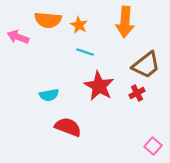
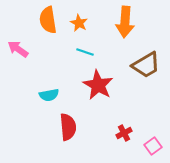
orange semicircle: rotated 76 degrees clockwise
orange star: moved 2 px up
pink arrow: moved 12 px down; rotated 15 degrees clockwise
brown trapezoid: rotated 8 degrees clockwise
red star: moved 1 px left, 1 px up
red cross: moved 13 px left, 40 px down
red semicircle: rotated 64 degrees clockwise
pink square: rotated 12 degrees clockwise
